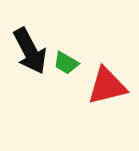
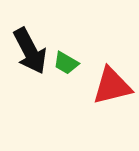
red triangle: moved 5 px right
